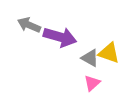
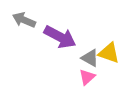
gray arrow: moved 5 px left, 5 px up
purple arrow: rotated 12 degrees clockwise
pink triangle: moved 5 px left, 6 px up
